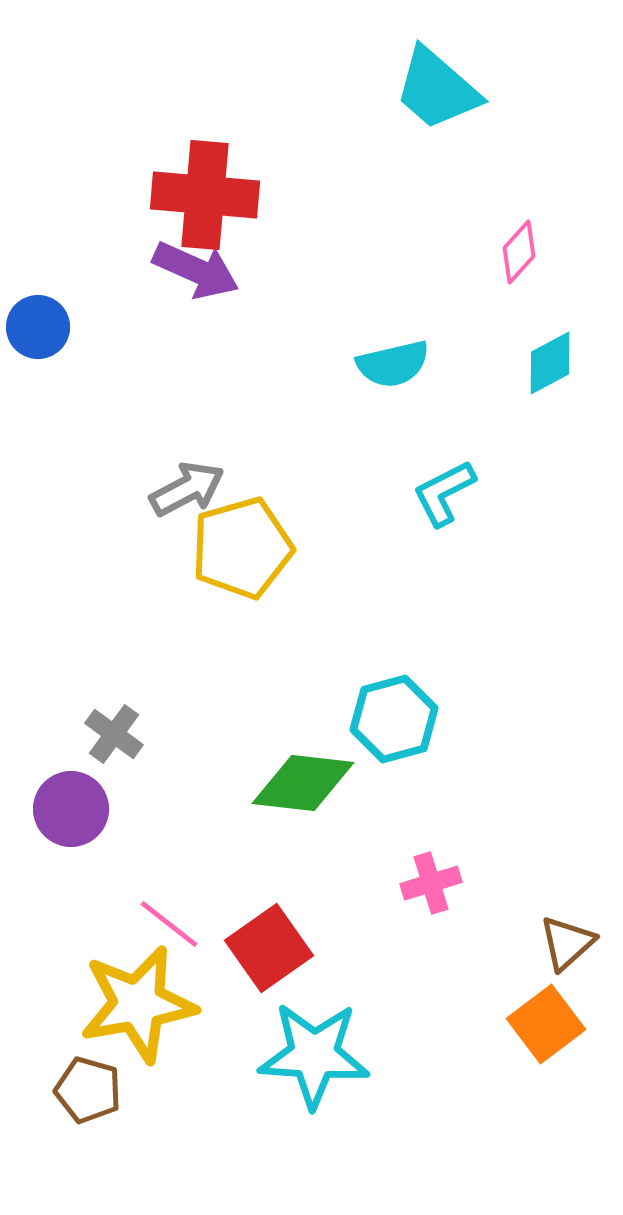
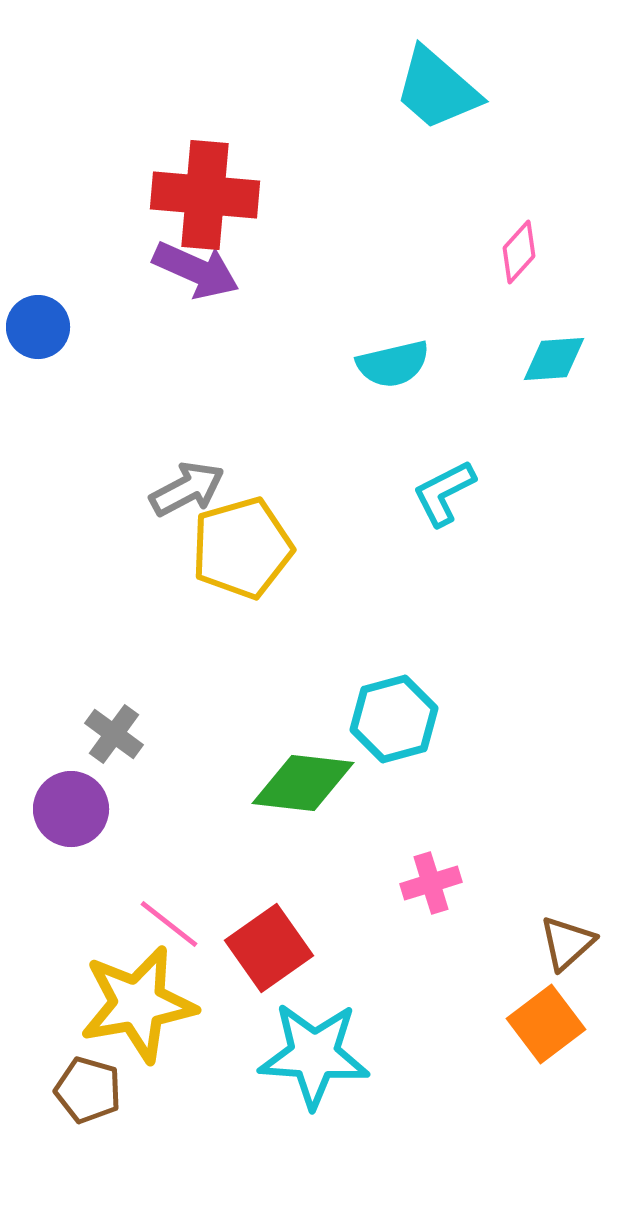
cyan diamond: moved 4 px right, 4 px up; rotated 24 degrees clockwise
